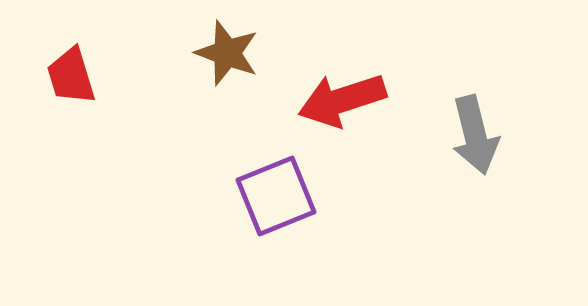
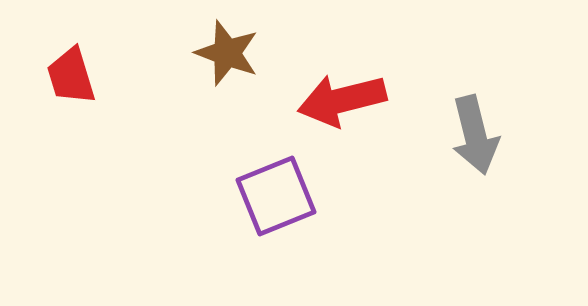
red arrow: rotated 4 degrees clockwise
